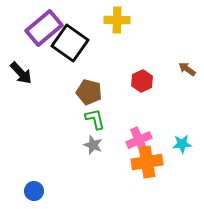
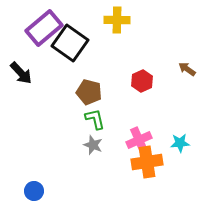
cyan star: moved 2 px left, 1 px up
